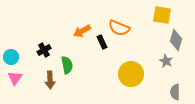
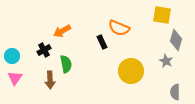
orange arrow: moved 20 px left
cyan circle: moved 1 px right, 1 px up
green semicircle: moved 1 px left, 1 px up
yellow circle: moved 3 px up
